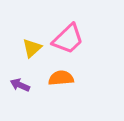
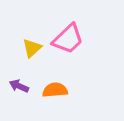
orange semicircle: moved 6 px left, 12 px down
purple arrow: moved 1 px left, 1 px down
